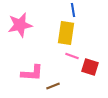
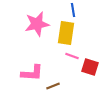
pink star: moved 17 px right, 1 px up
